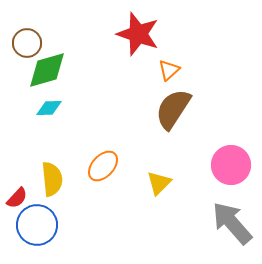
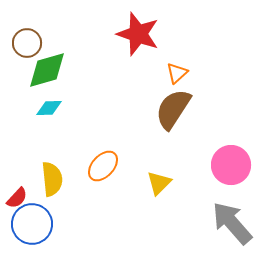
orange triangle: moved 8 px right, 3 px down
blue circle: moved 5 px left, 1 px up
